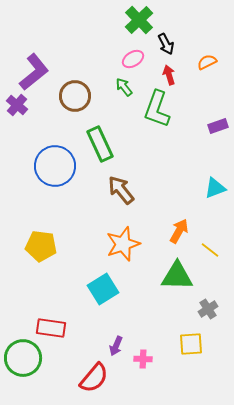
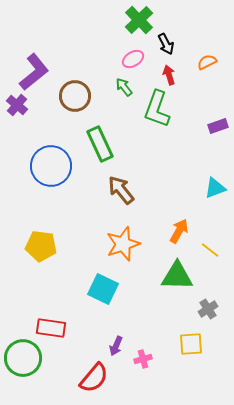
blue circle: moved 4 px left
cyan square: rotated 32 degrees counterclockwise
pink cross: rotated 18 degrees counterclockwise
